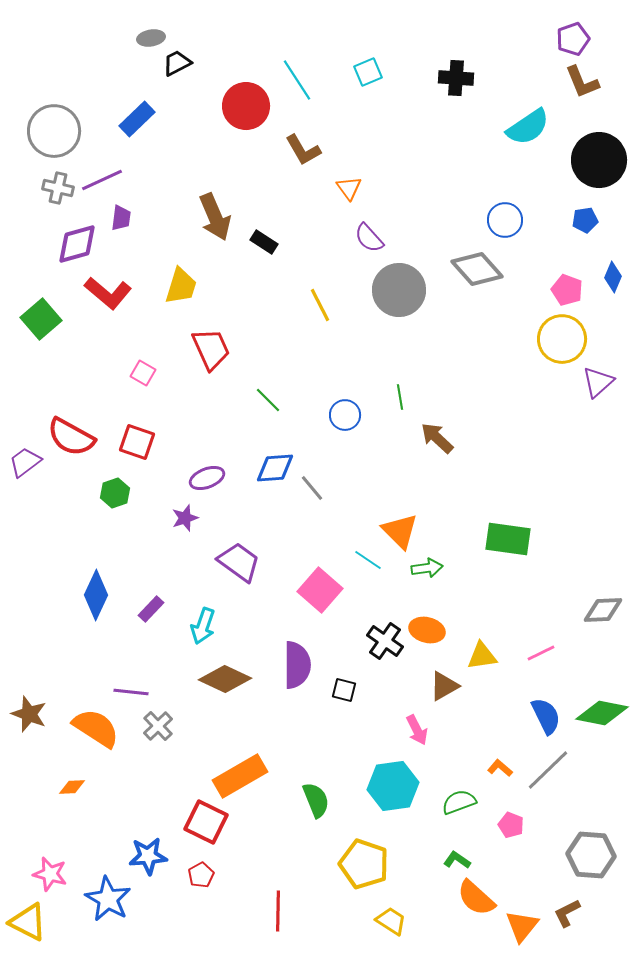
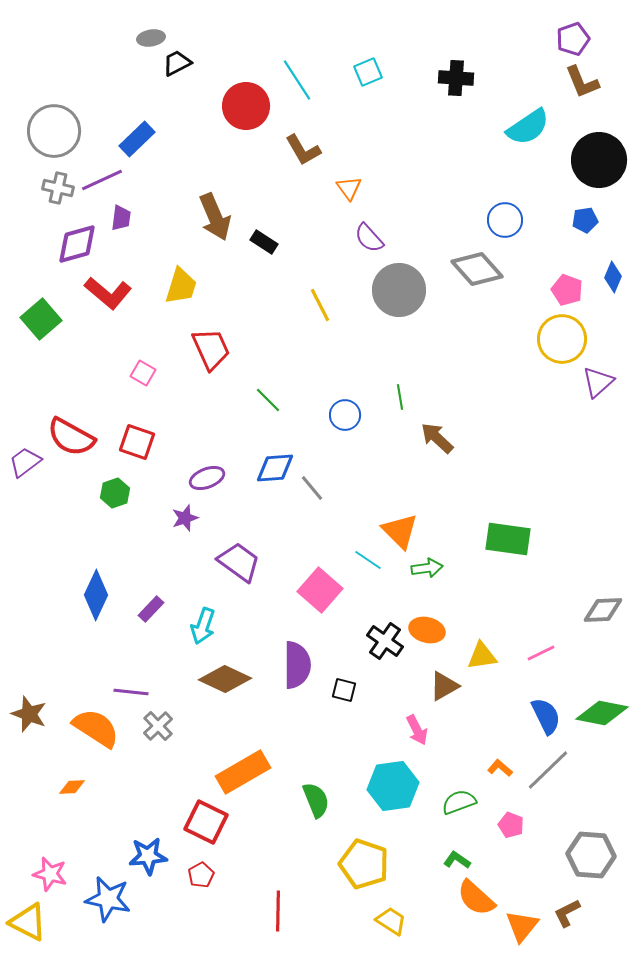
blue rectangle at (137, 119): moved 20 px down
orange rectangle at (240, 776): moved 3 px right, 4 px up
blue star at (108, 899): rotated 18 degrees counterclockwise
